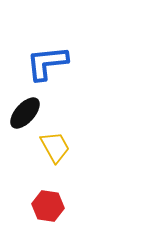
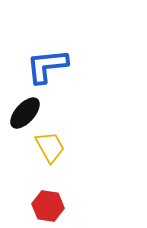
blue L-shape: moved 3 px down
yellow trapezoid: moved 5 px left
